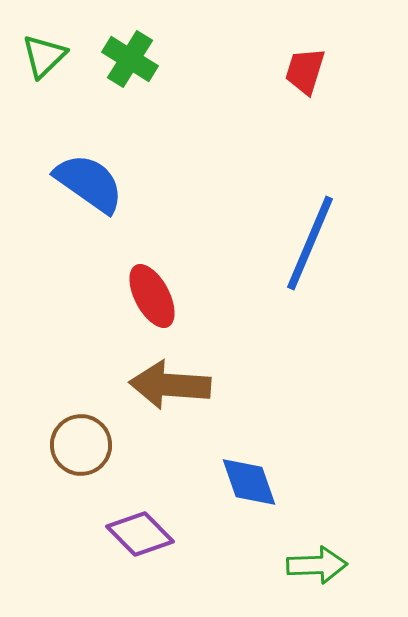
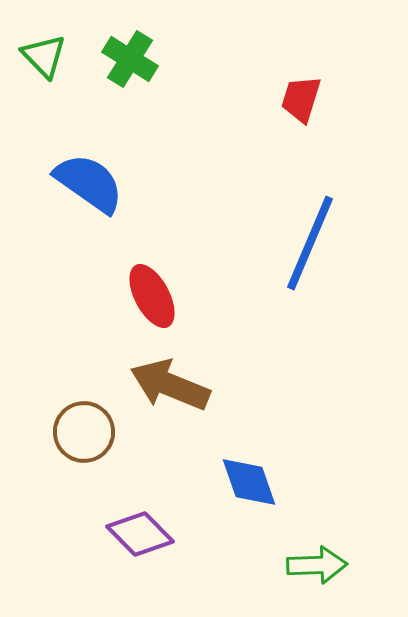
green triangle: rotated 30 degrees counterclockwise
red trapezoid: moved 4 px left, 28 px down
brown arrow: rotated 18 degrees clockwise
brown circle: moved 3 px right, 13 px up
